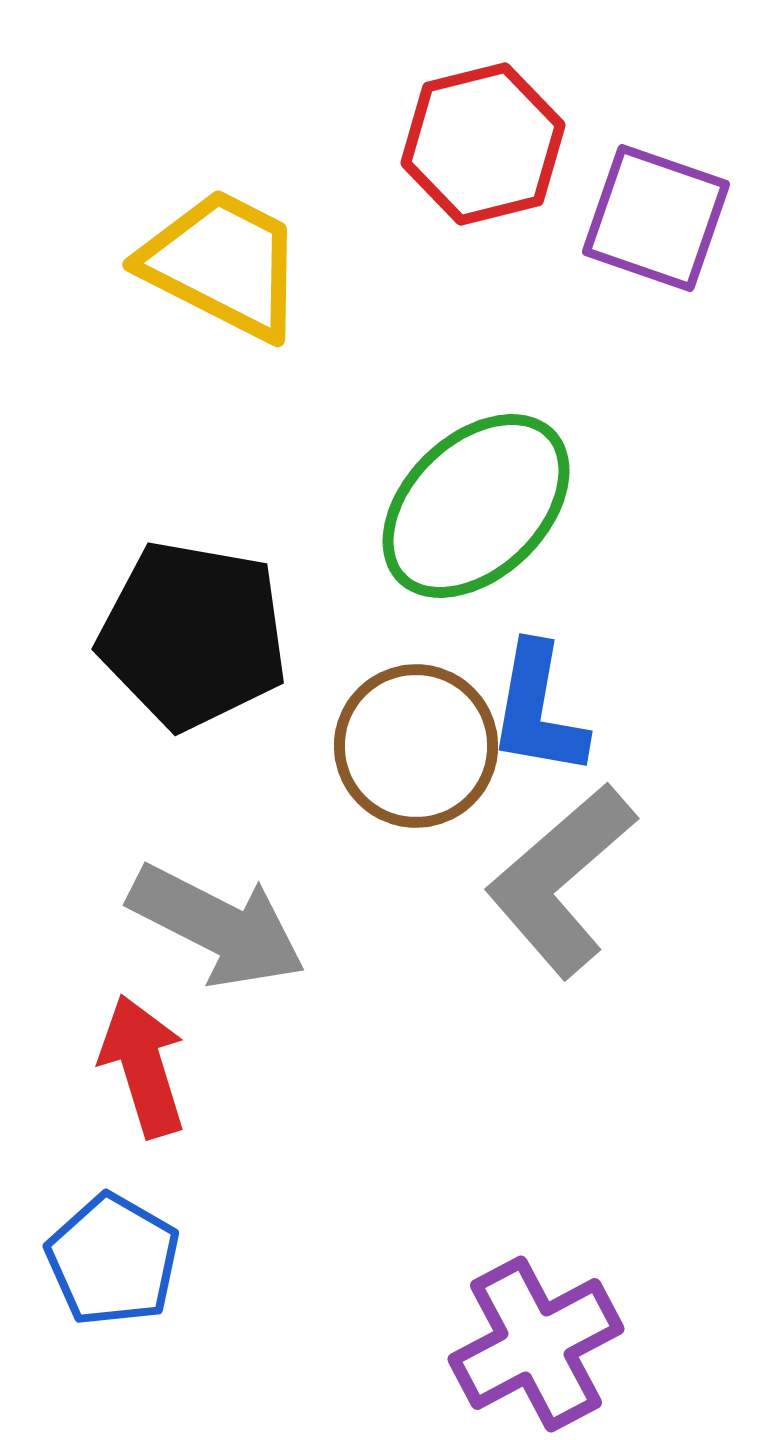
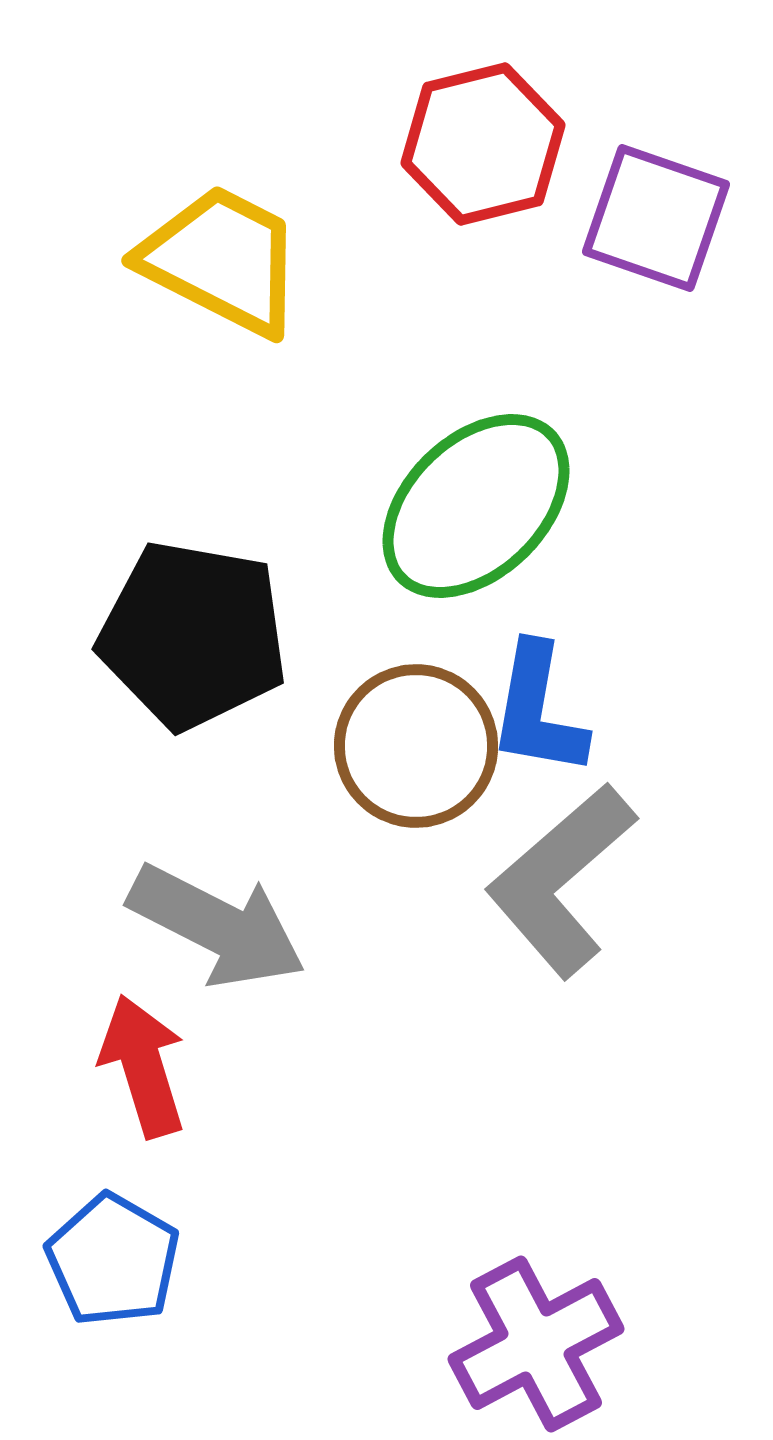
yellow trapezoid: moved 1 px left, 4 px up
